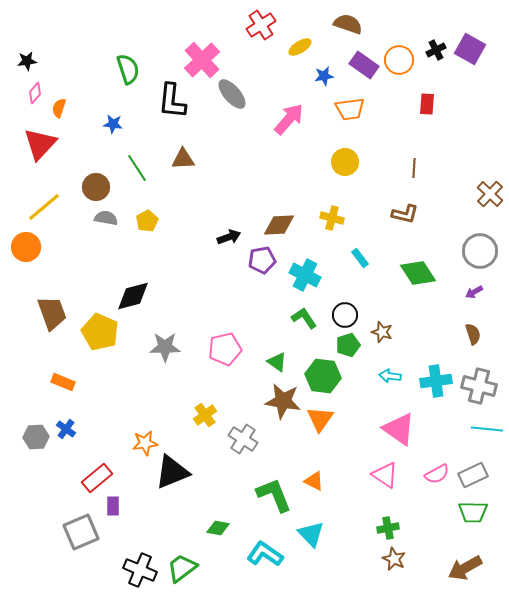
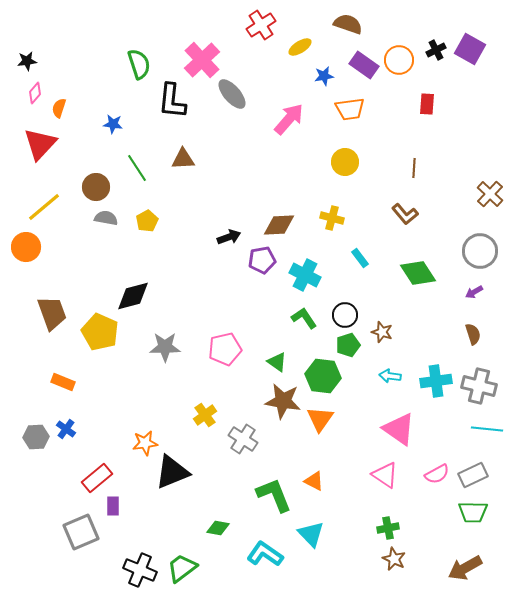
green semicircle at (128, 69): moved 11 px right, 5 px up
brown L-shape at (405, 214): rotated 36 degrees clockwise
